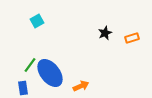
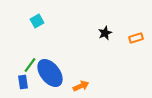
orange rectangle: moved 4 px right
blue rectangle: moved 6 px up
